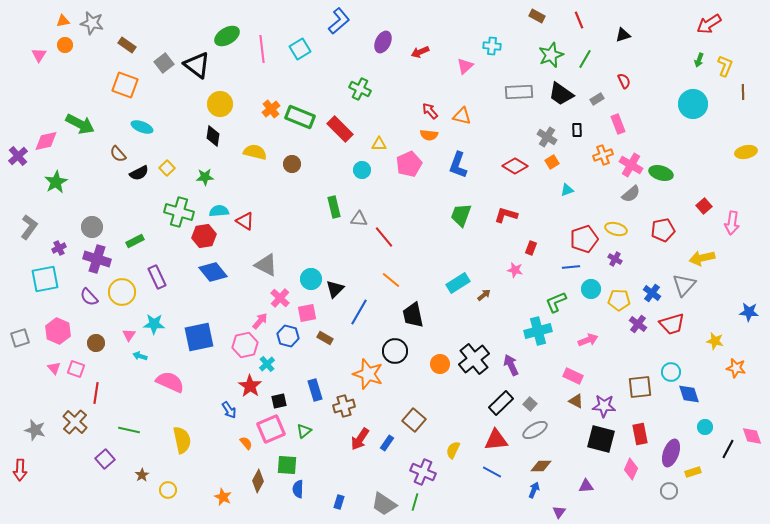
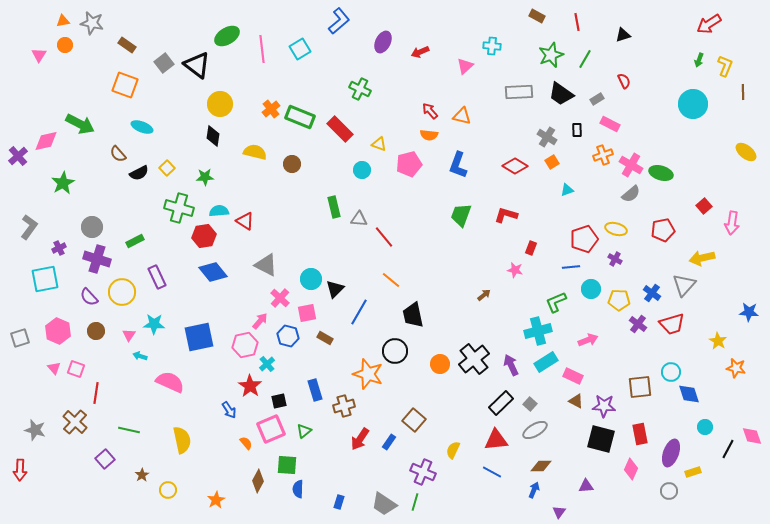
red line at (579, 20): moved 2 px left, 2 px down; rotated 12 degrees clockwise
pink rectangle at (618, 124): moved 8 px left; rotated 42 degrees counterclockwise
yellow triangle at (379, 144): rotated 21 degrees clockwise
yellow ellipse at (746, 152): rotated 50 degrees clockwise
pink pentagon at (409, 164): rotated 10 degrees clockwise
green star at (56, 182): moved 7 px right, 1 px down
green cross at (179, 212): moved 4 px up
cyan rectangle at (458, 283): moved 88 px right, 79 px down
yellow star at (715, 341): moved 3 px right; rotated 18 degrees clockwise
brown circle at (96, 343): moved 12 px up
blue rectangle at (387, 443): moved 2 px right, 1 px up
orange star at (223, 497): moved 7 px left, 3 px down; rotated 18 degrees clockwise
